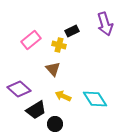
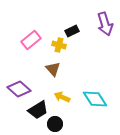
yellow arrow: moved 1 px left, 1 px down
black trapezoid: moved 2 px right
